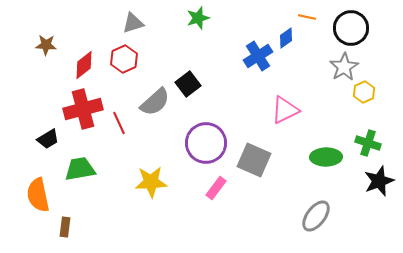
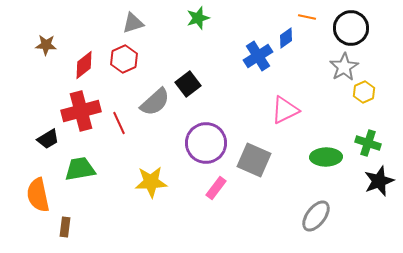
red cross: moved 2 px left, 2 px down
